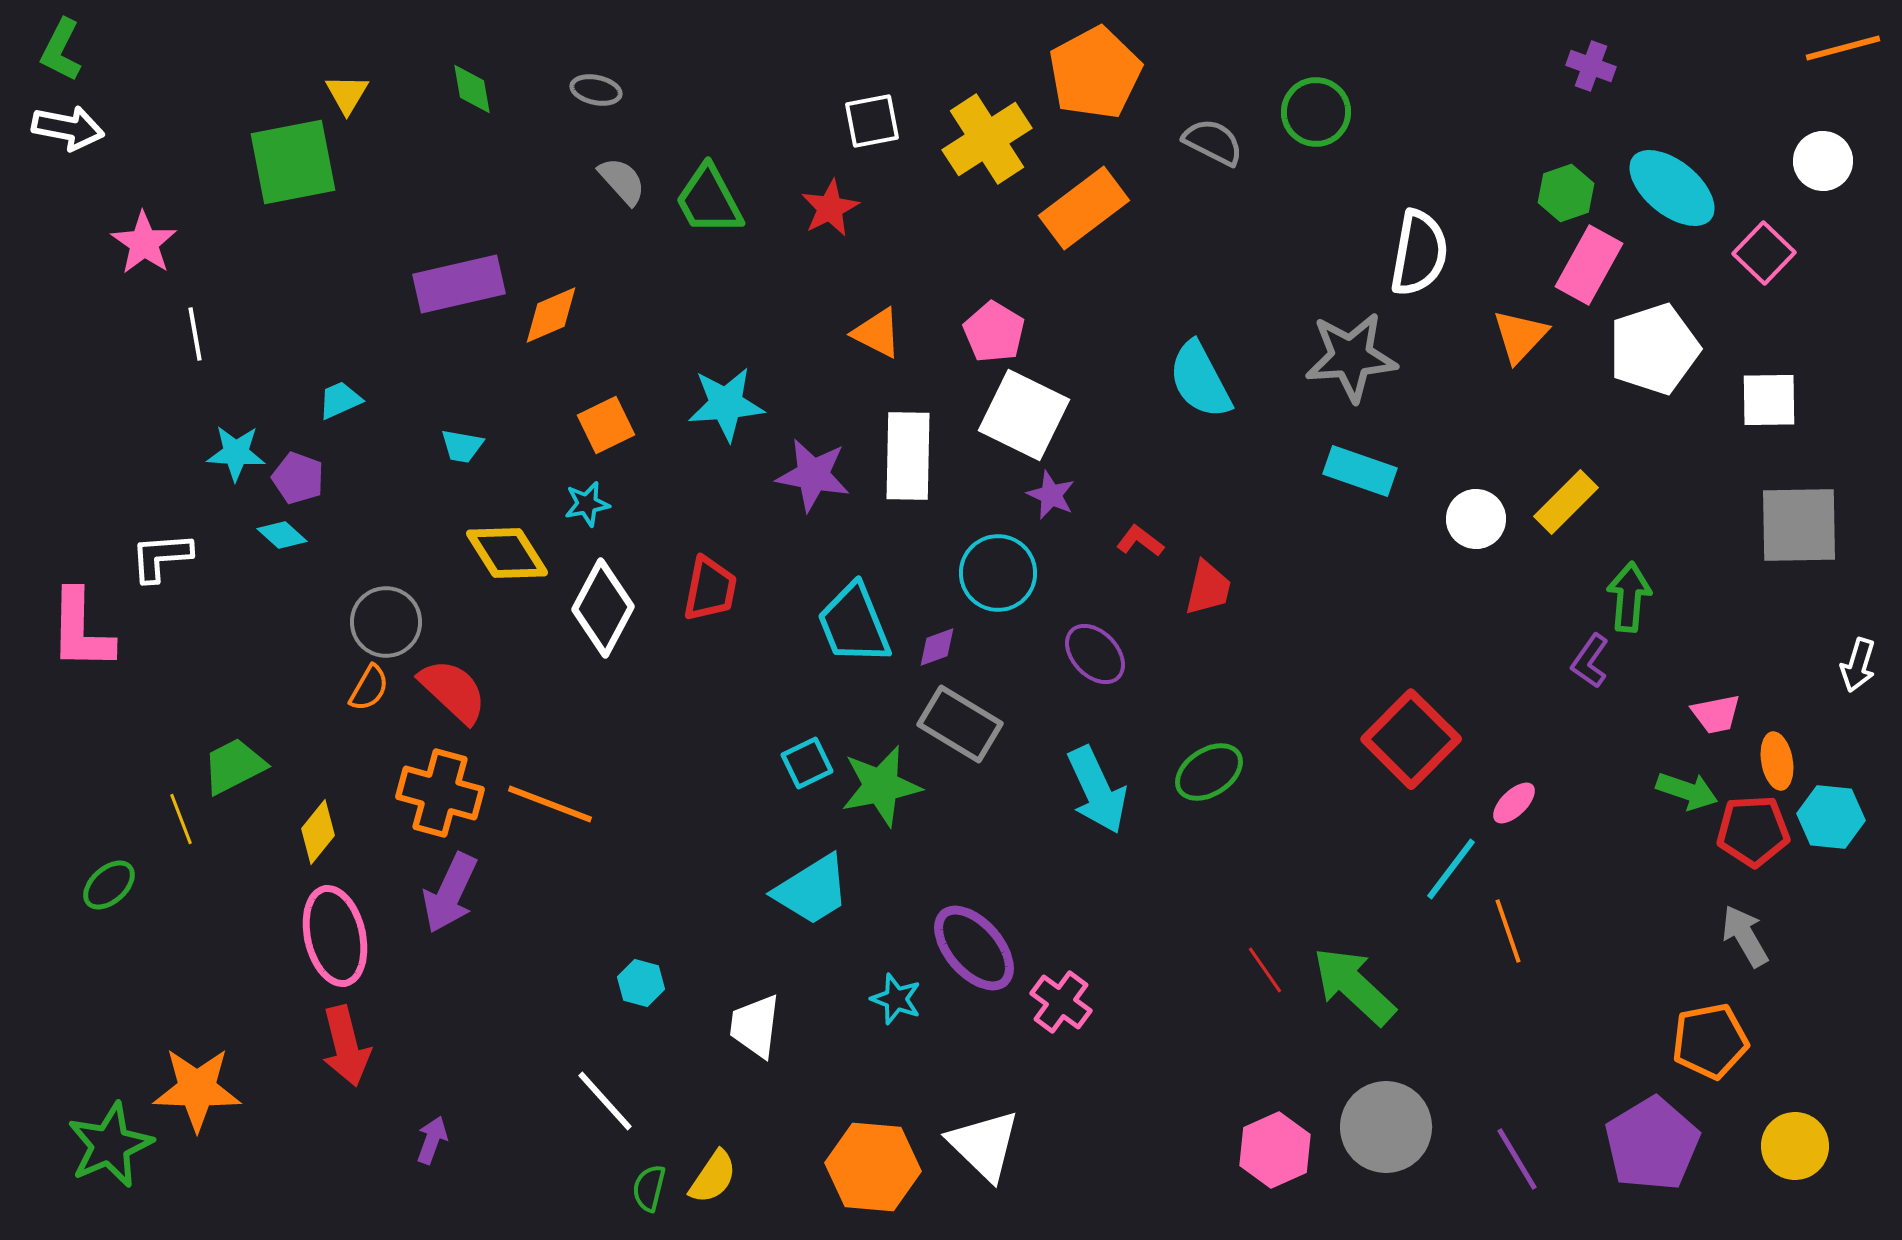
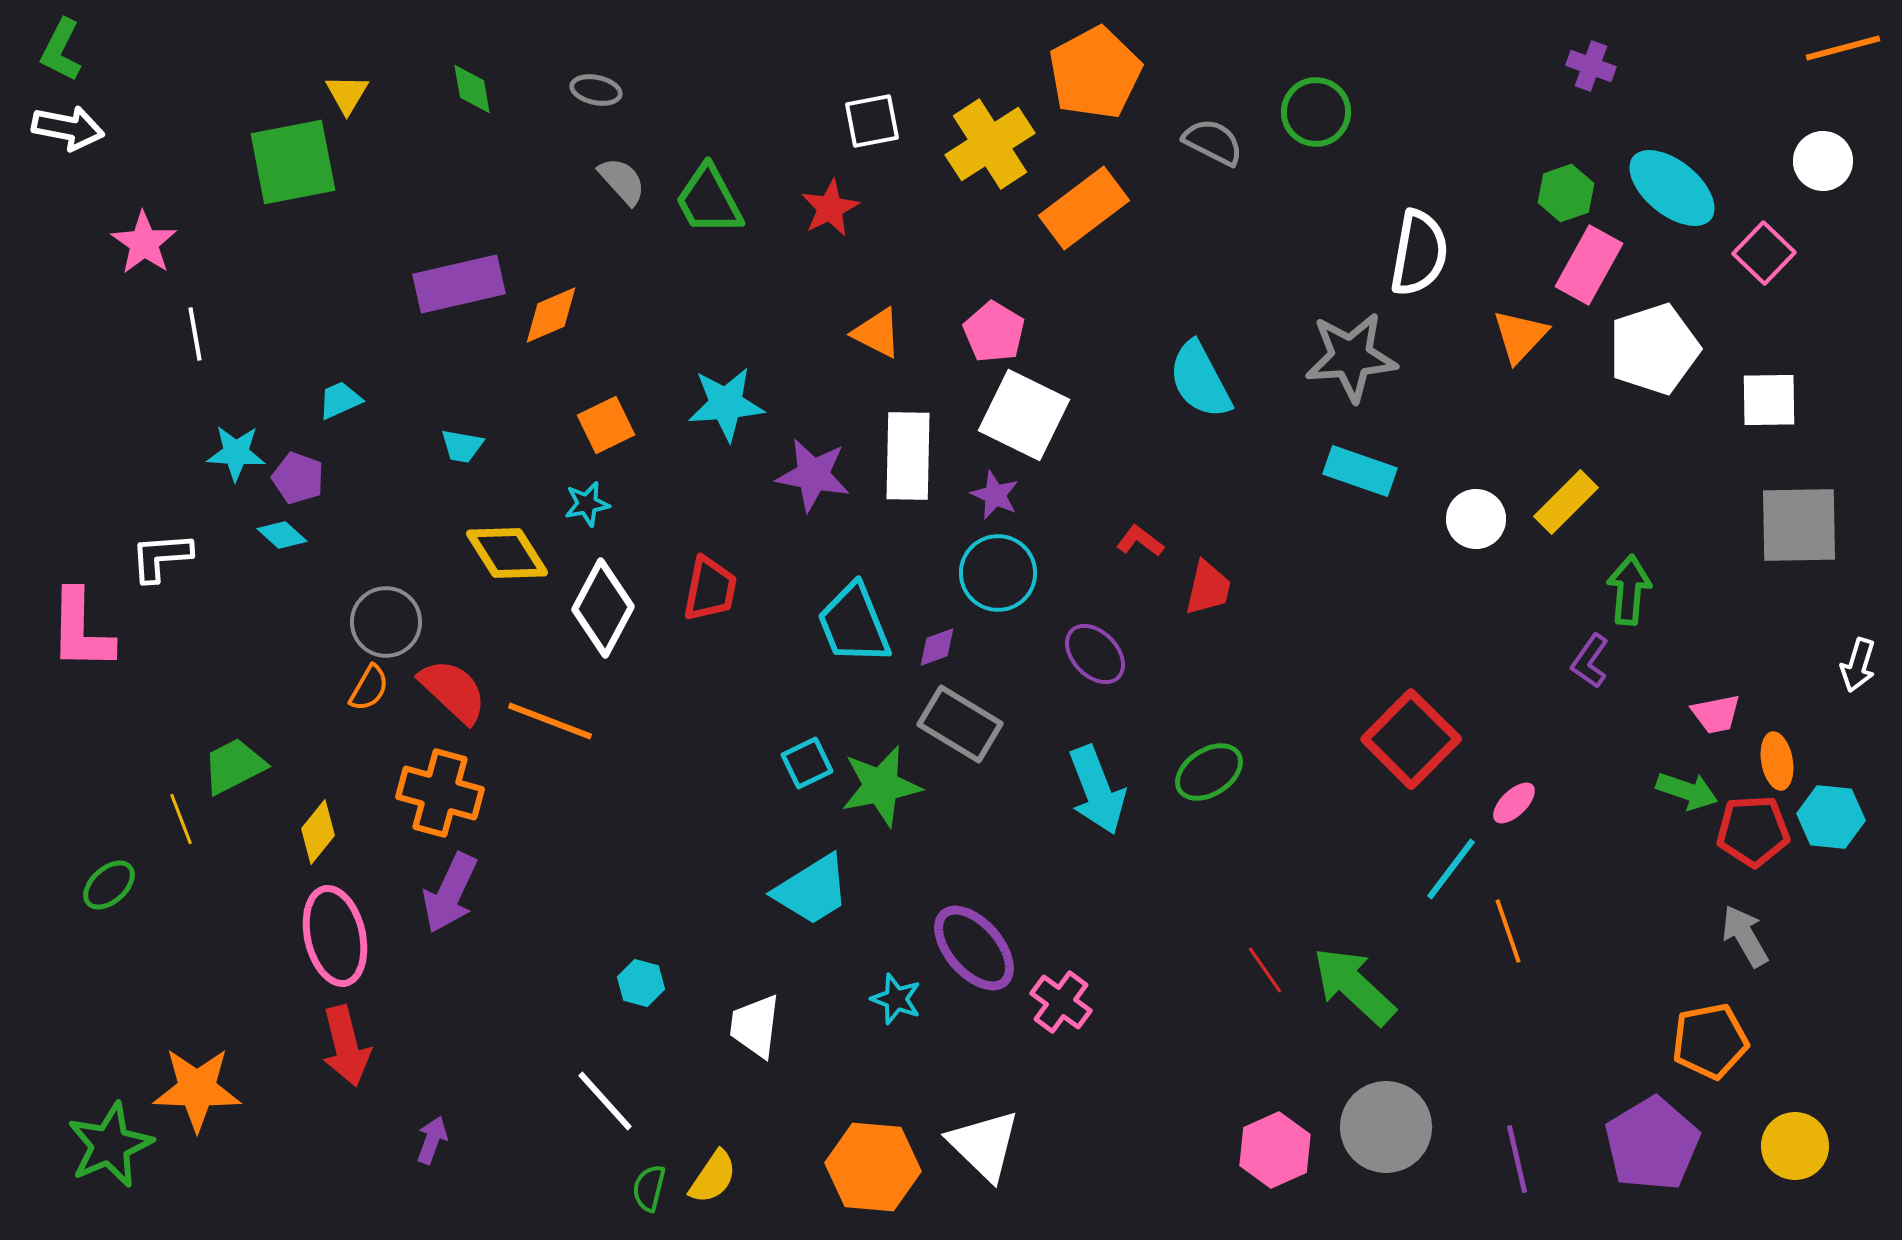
yellow cross at (987, 139): moved 3 px right, 5 px down
purple star at (1051, 495): moved 56 px left
green arrow at (1629, 597): moved 7 px up
cyan arrow at (1097, 790): rotated 4 degrees clockwise
orange line at (550, 804): moved 83 px up
purple line at (1517, 1159): rotated 18 degrees clockwise
